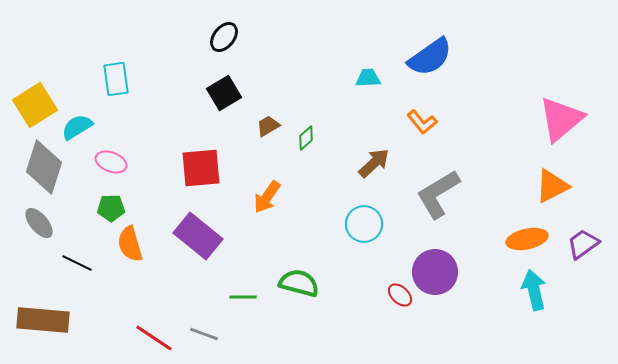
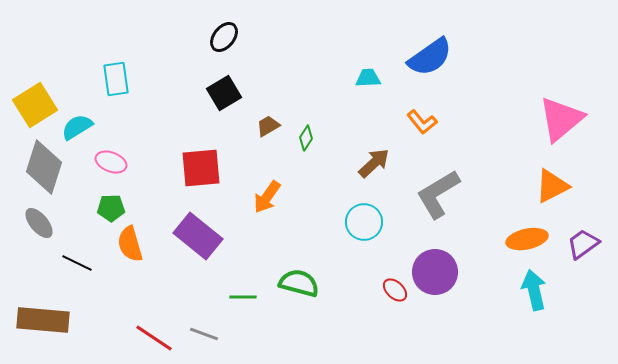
green diamond: rotated 15 degrees counterclockwise
cyan circle: moved 2 px up
red ellipse: moved 5 px left, 5 px up
